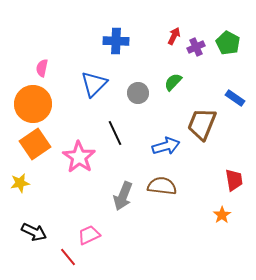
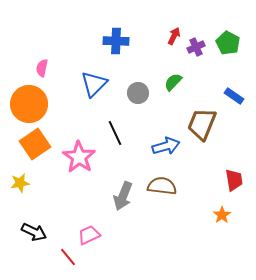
blue rectangle: moved 1 px left, 2 px up
orange circle: moved 4 px left
